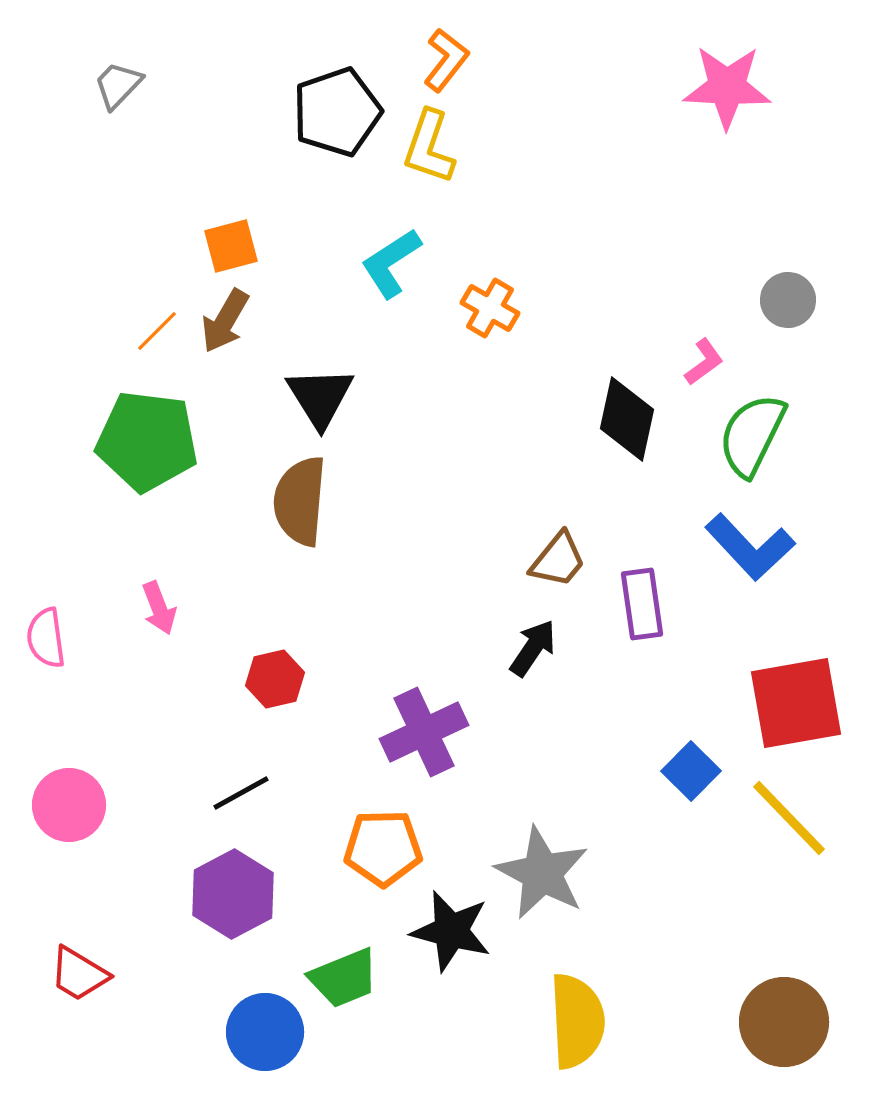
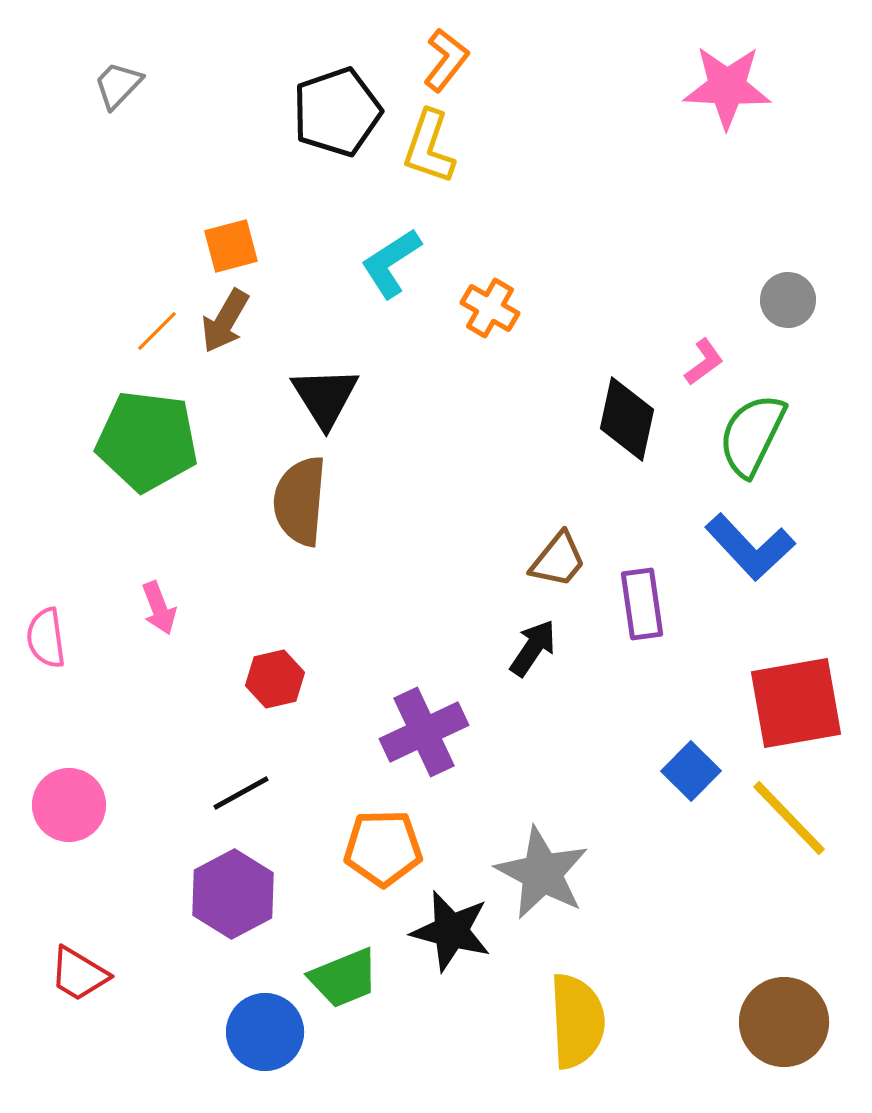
black triangle: moved 5 px right
